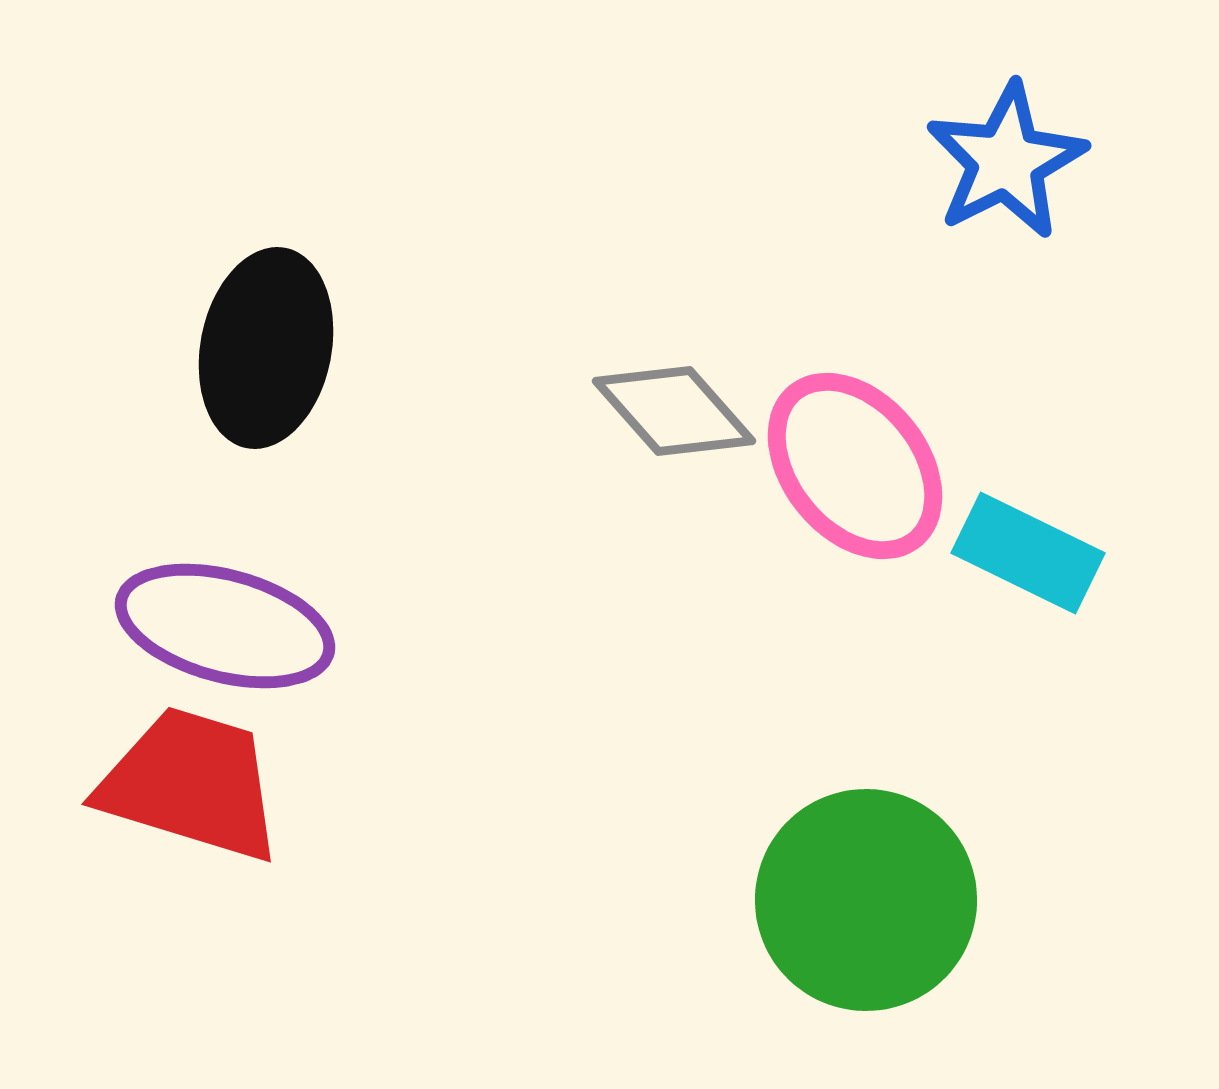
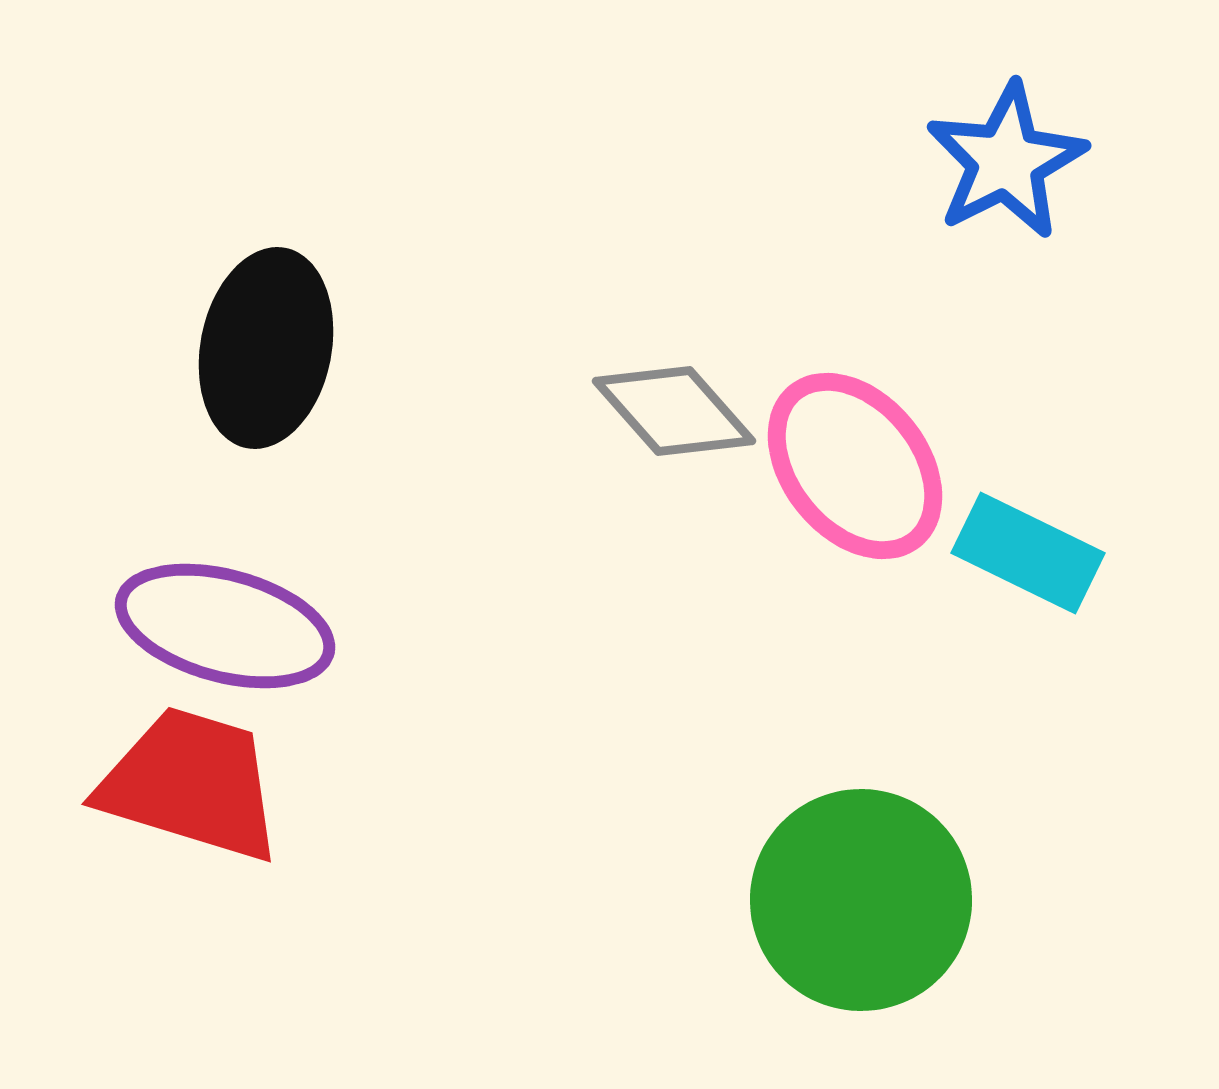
green circle: moved 5 px left
